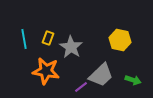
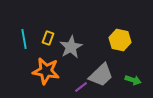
gray star: rotated 10 degrees clockwise
